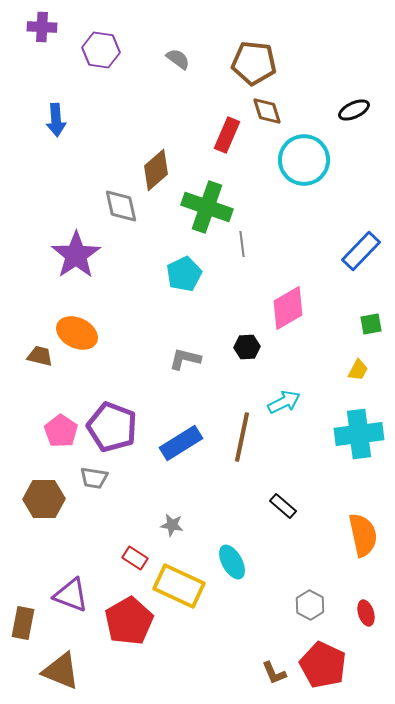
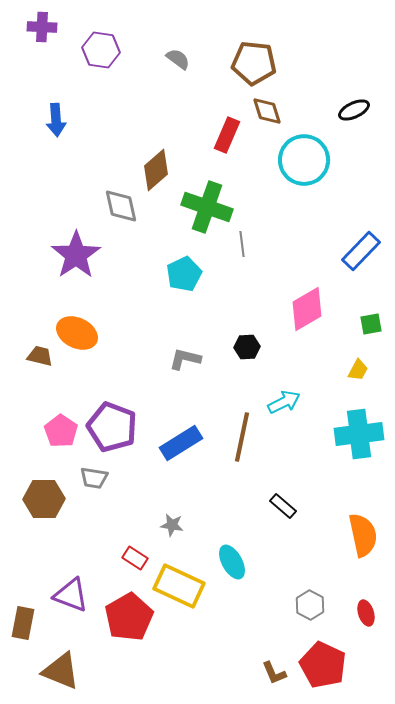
pink diamond at (288, 308): moved 19 px right, 1 px down
red pentagon at (129, 621): moved 4 px up
